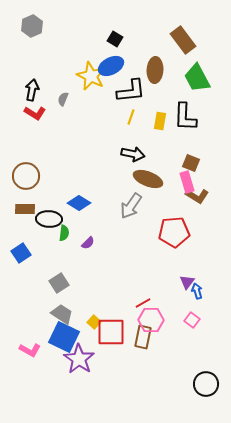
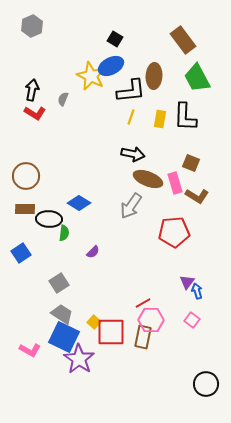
brown ellipse at (155, 70): moved 1 px left, 6 px down
yellow rectangle at (160, 121): moved 2 px up
pink rectangle at (187, 182): moved 12 px left, 1 px down
purple semicircle at (88, 243): moved 5 px right, 9 px down
